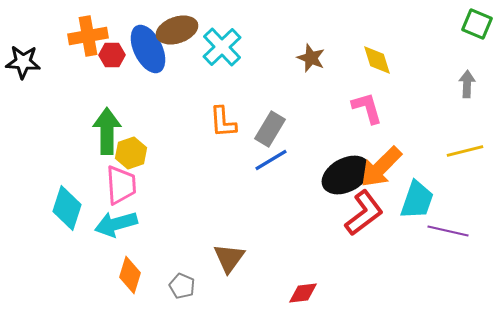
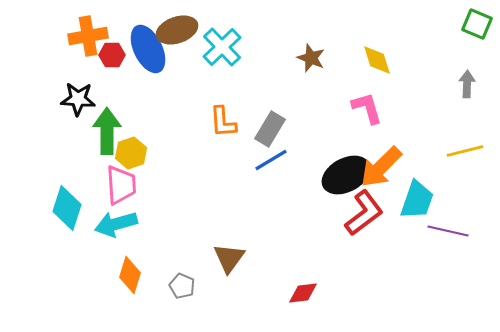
black star: moved 55 px right, 37 px down
